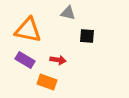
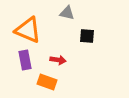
gray triangle: moved 1 px left
orange triangle: rotated 12 degrees clockwise
purple rectangle: rotated 48 degrees clockwise
